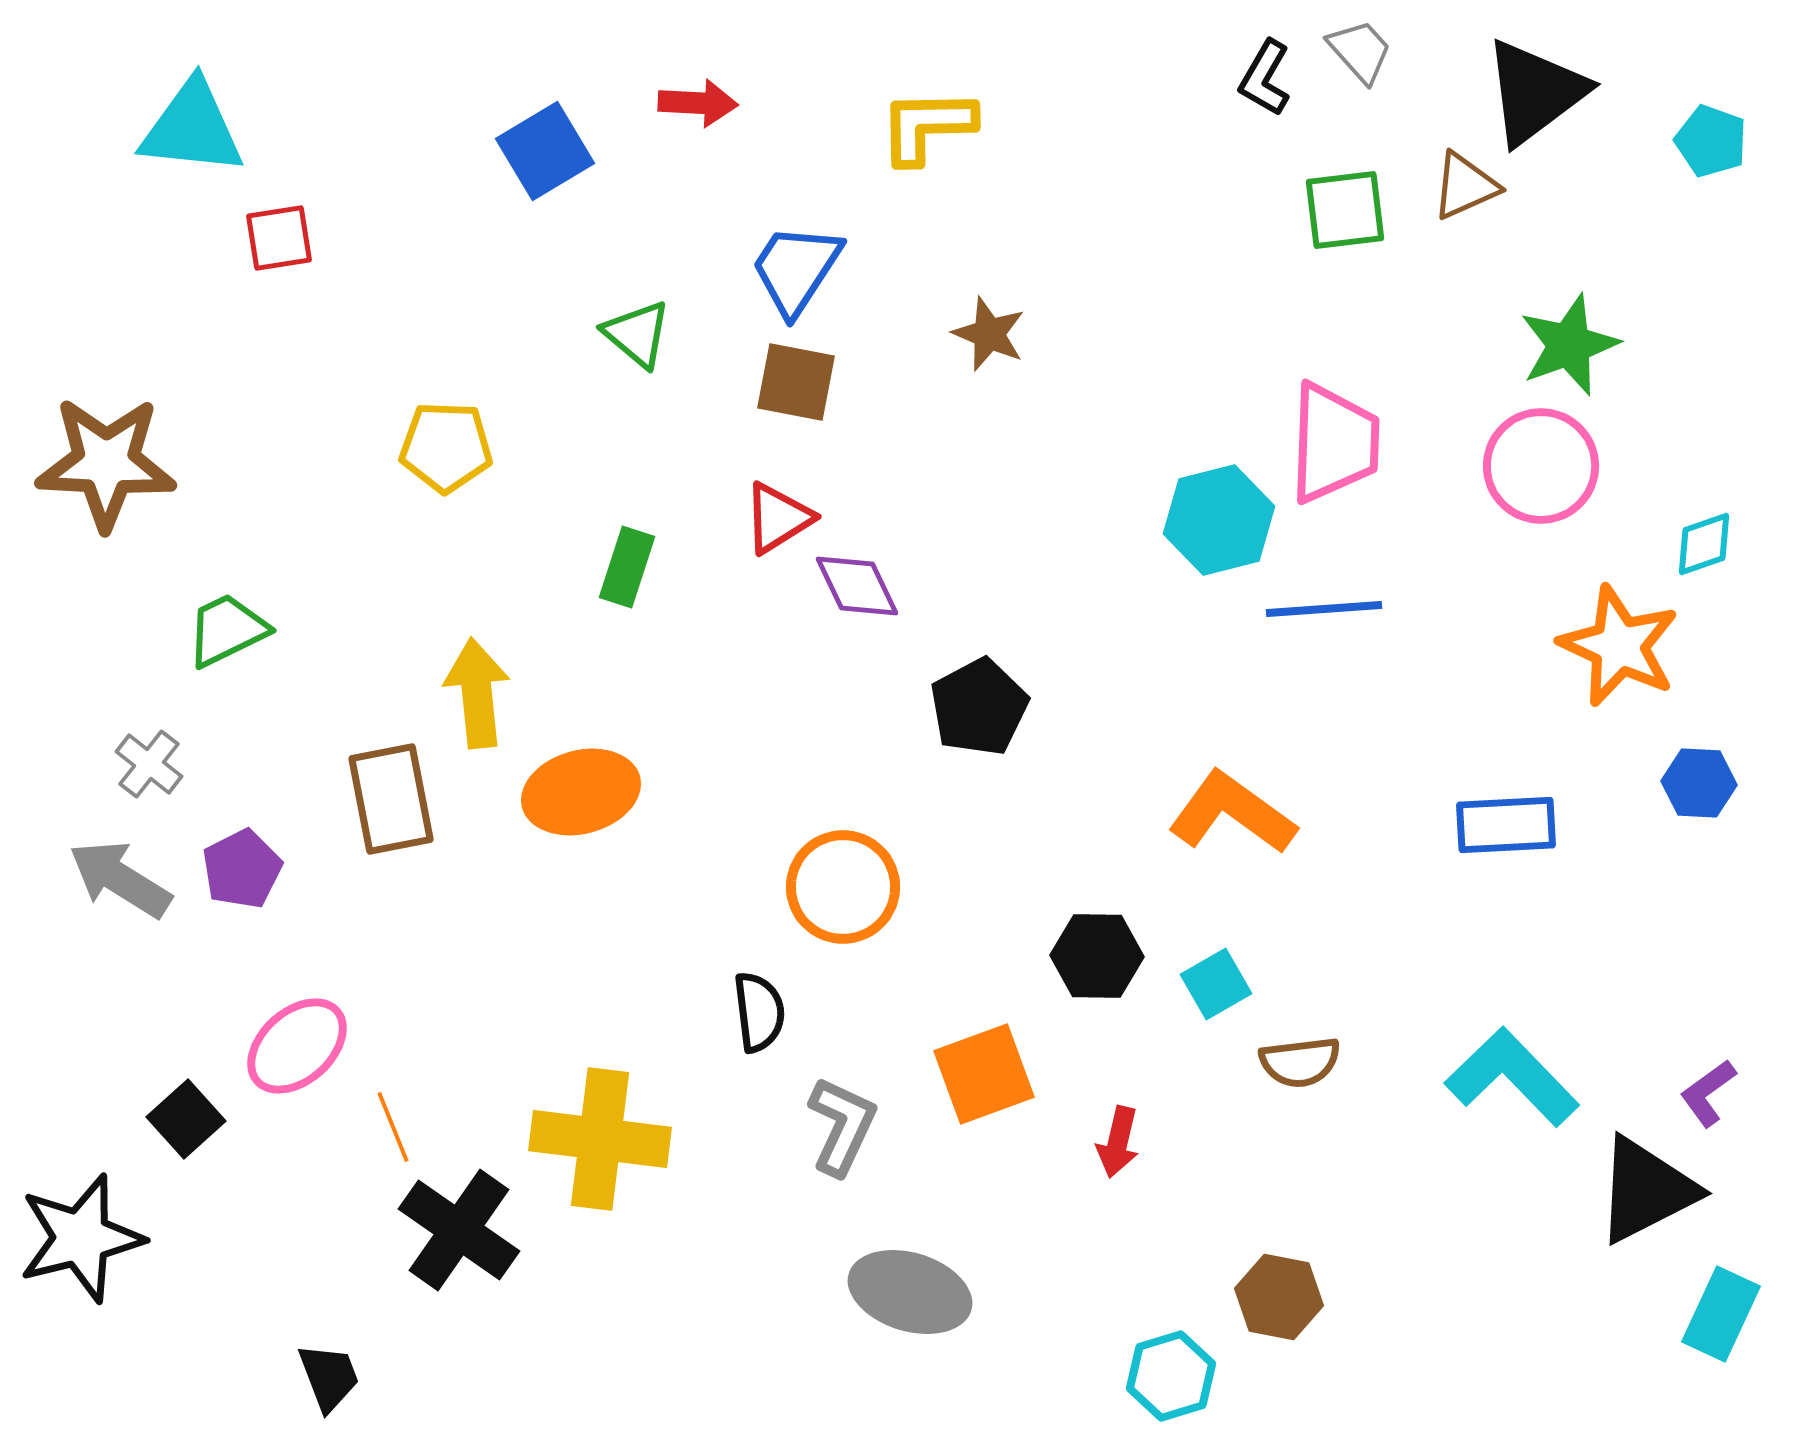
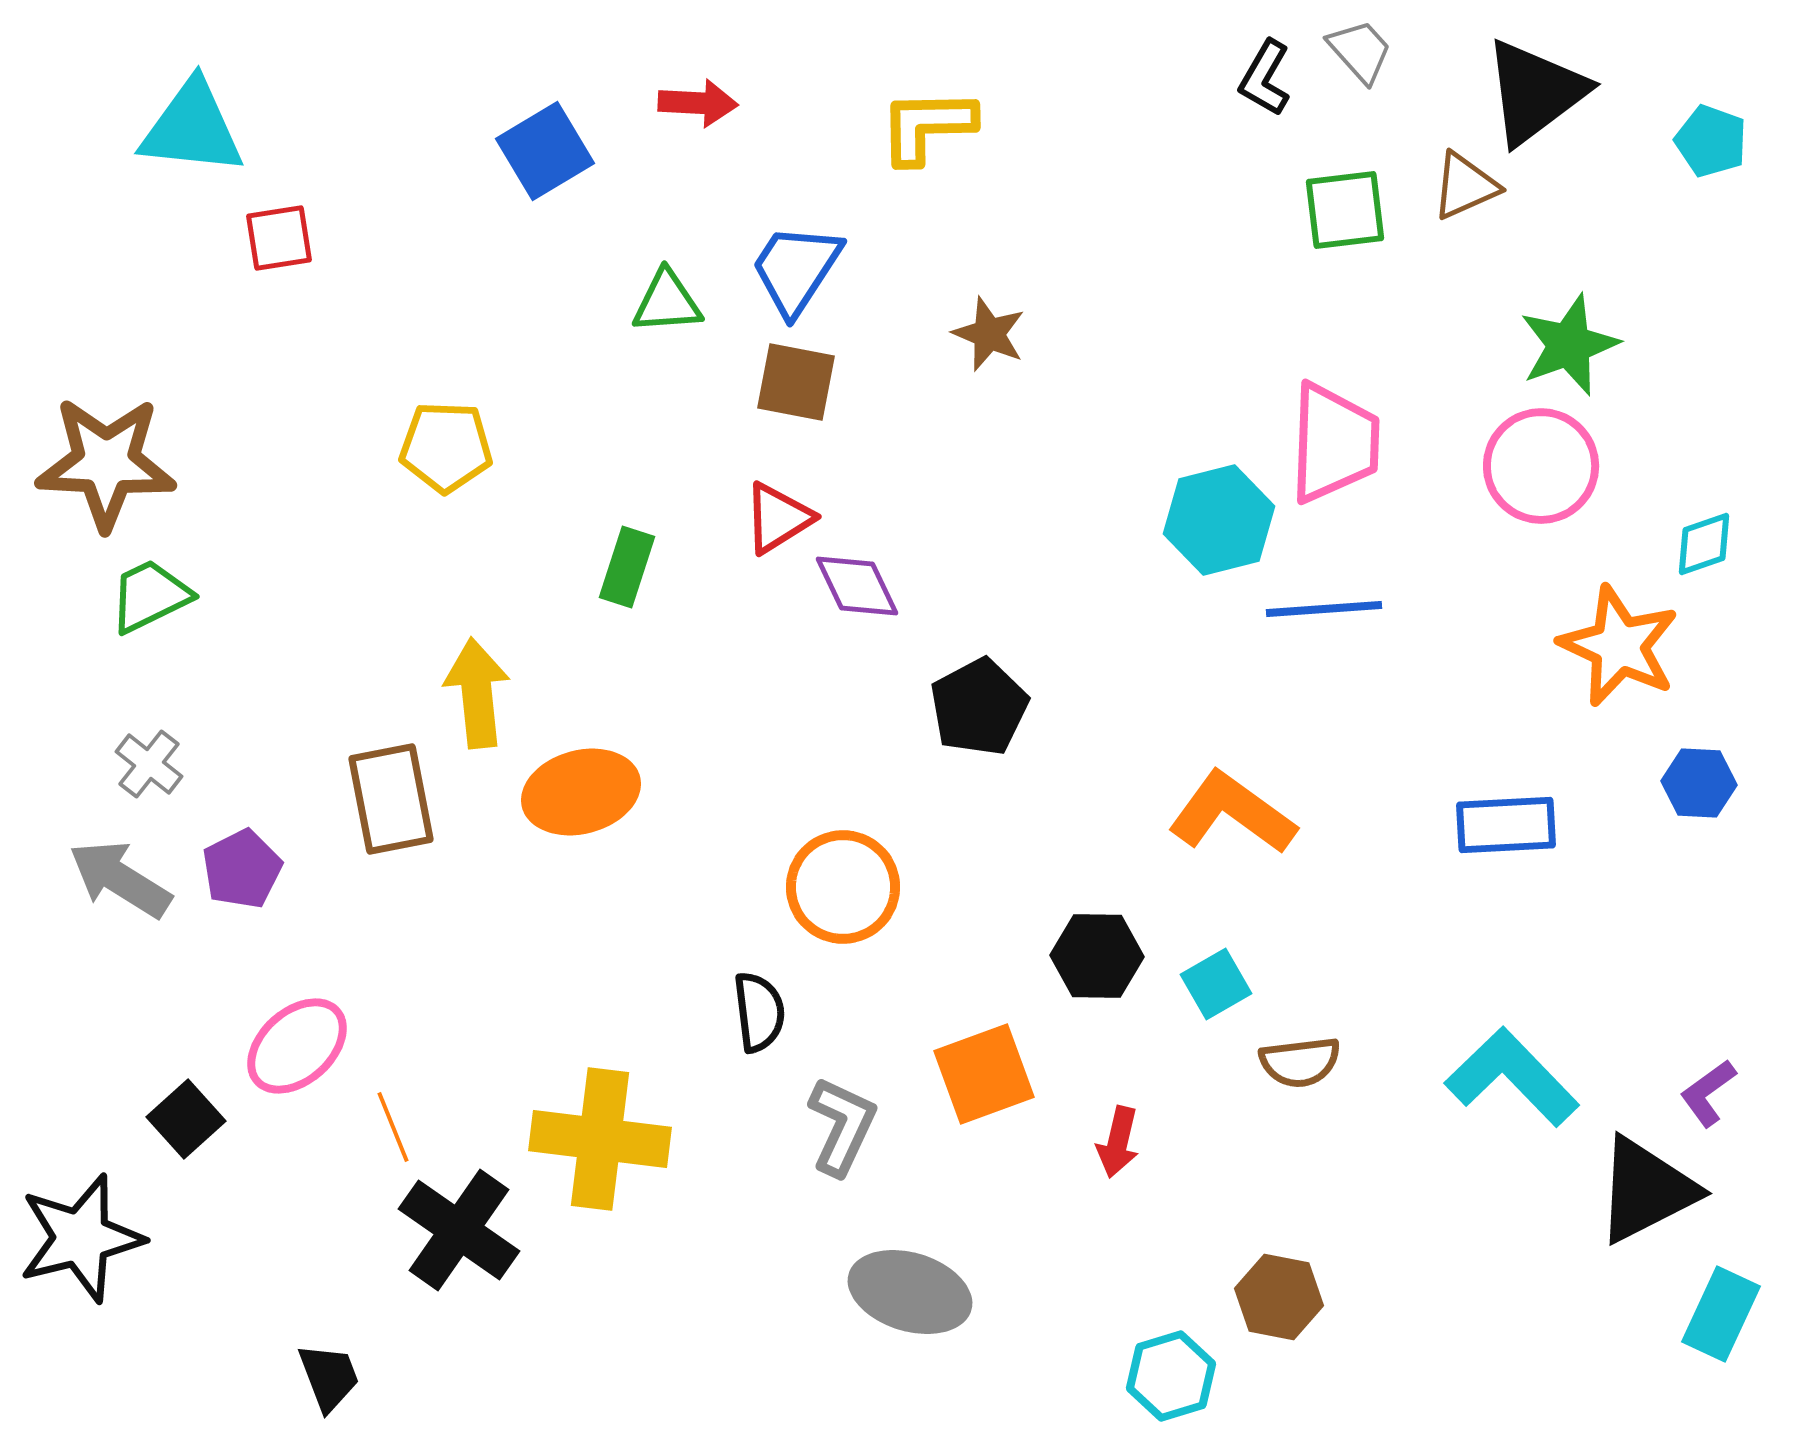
green triangle at (637, 334): moved 30 px right, 32 px up; rotated 44 degrees counterclockwise
green trapezoid at (227, 630): moved 77 px left, 34 px up
